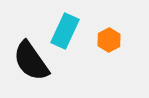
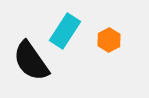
cyan rectangle: rotated 8 degrees clockwise
